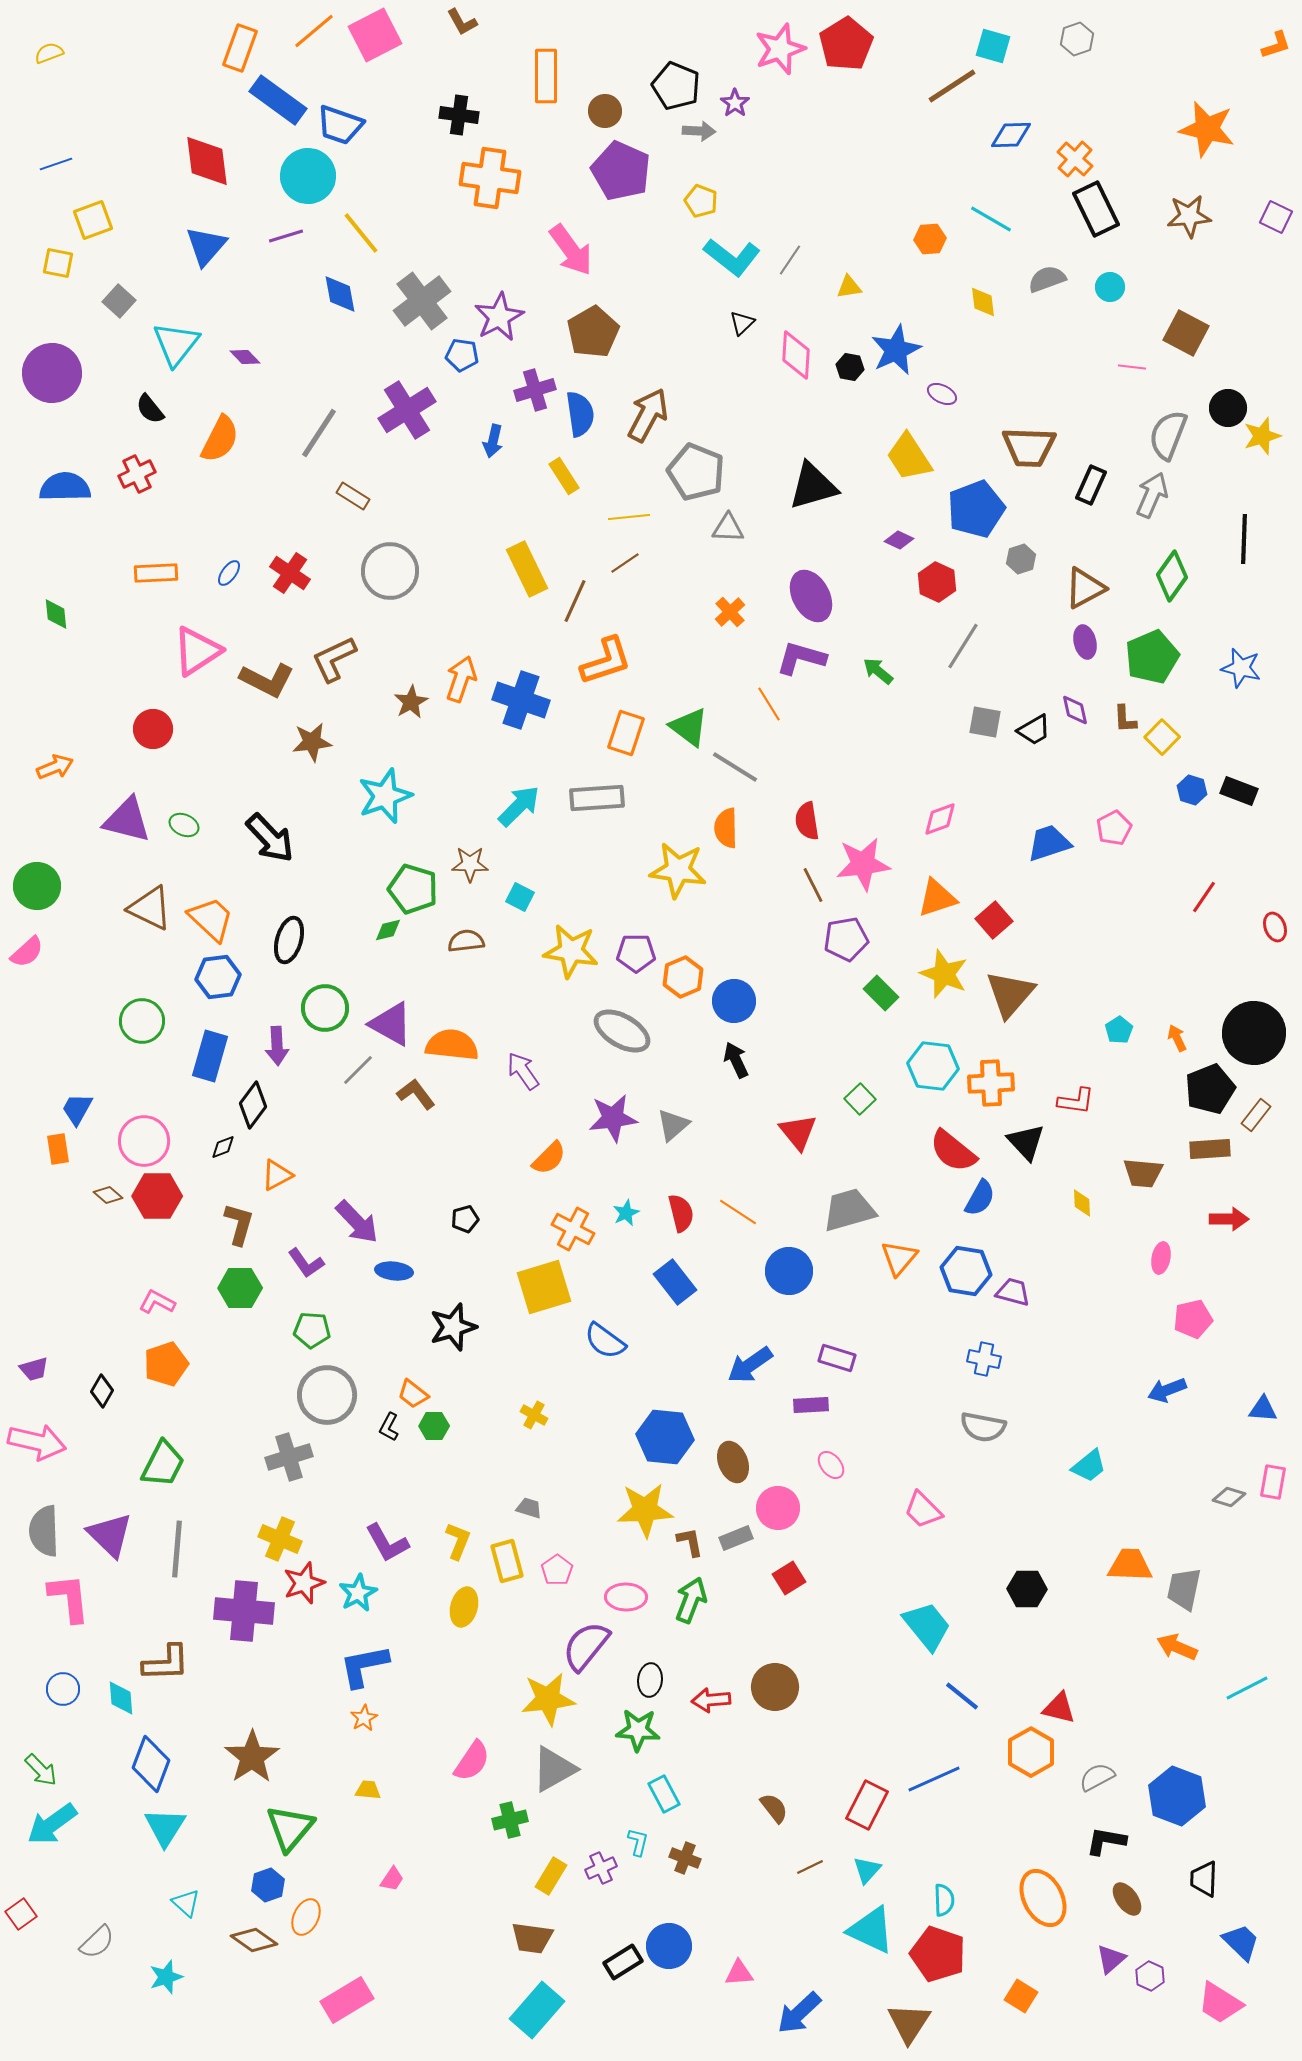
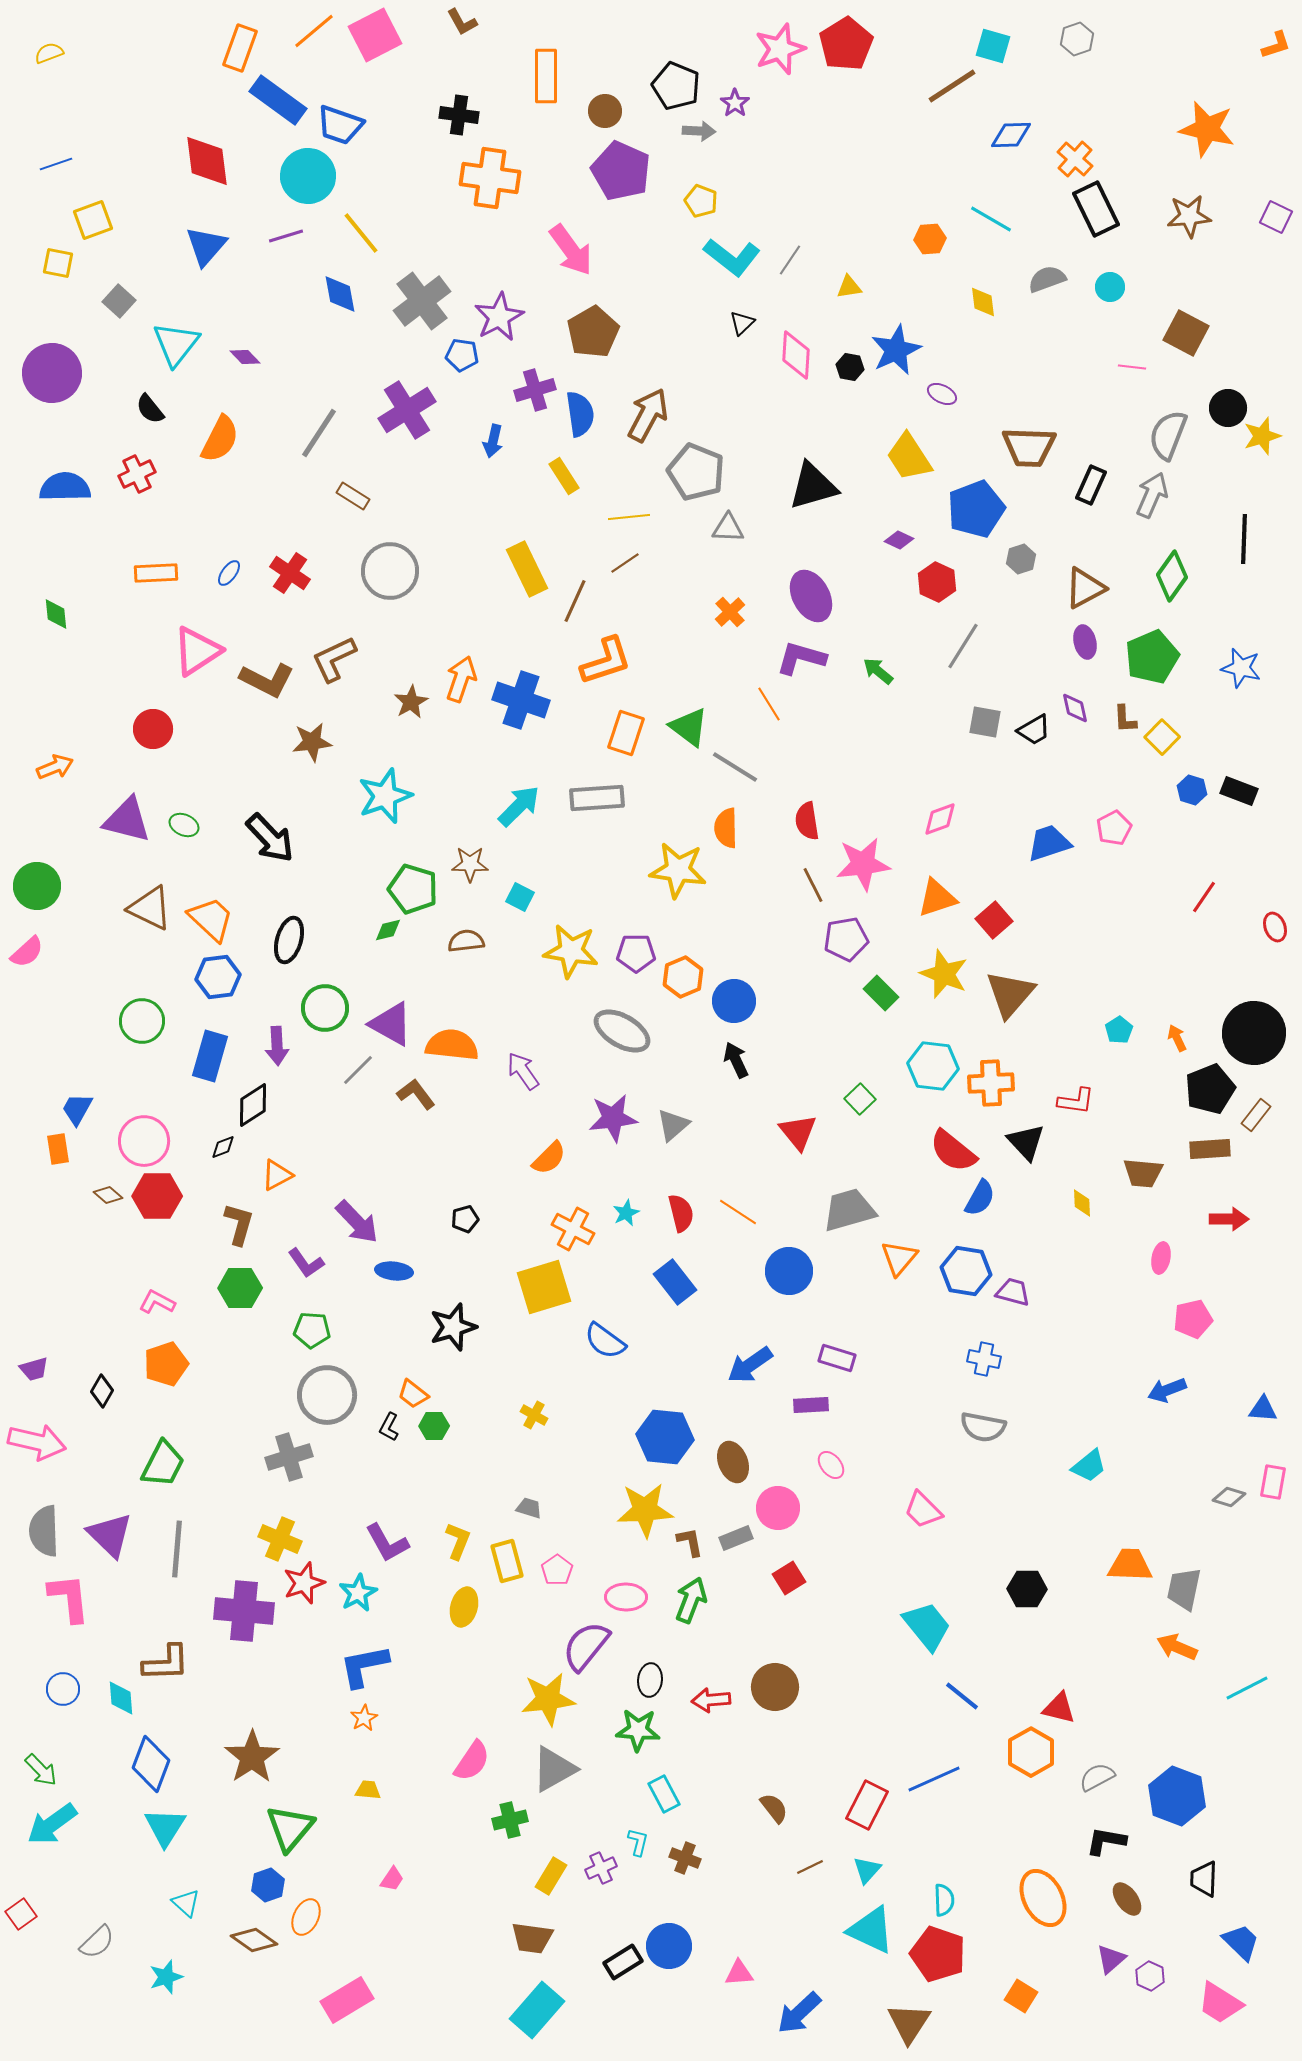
purple diamond at (1075, 710): moved 2 px up
black diamond at (253, 1105): rotated 21 degrees clockwise
